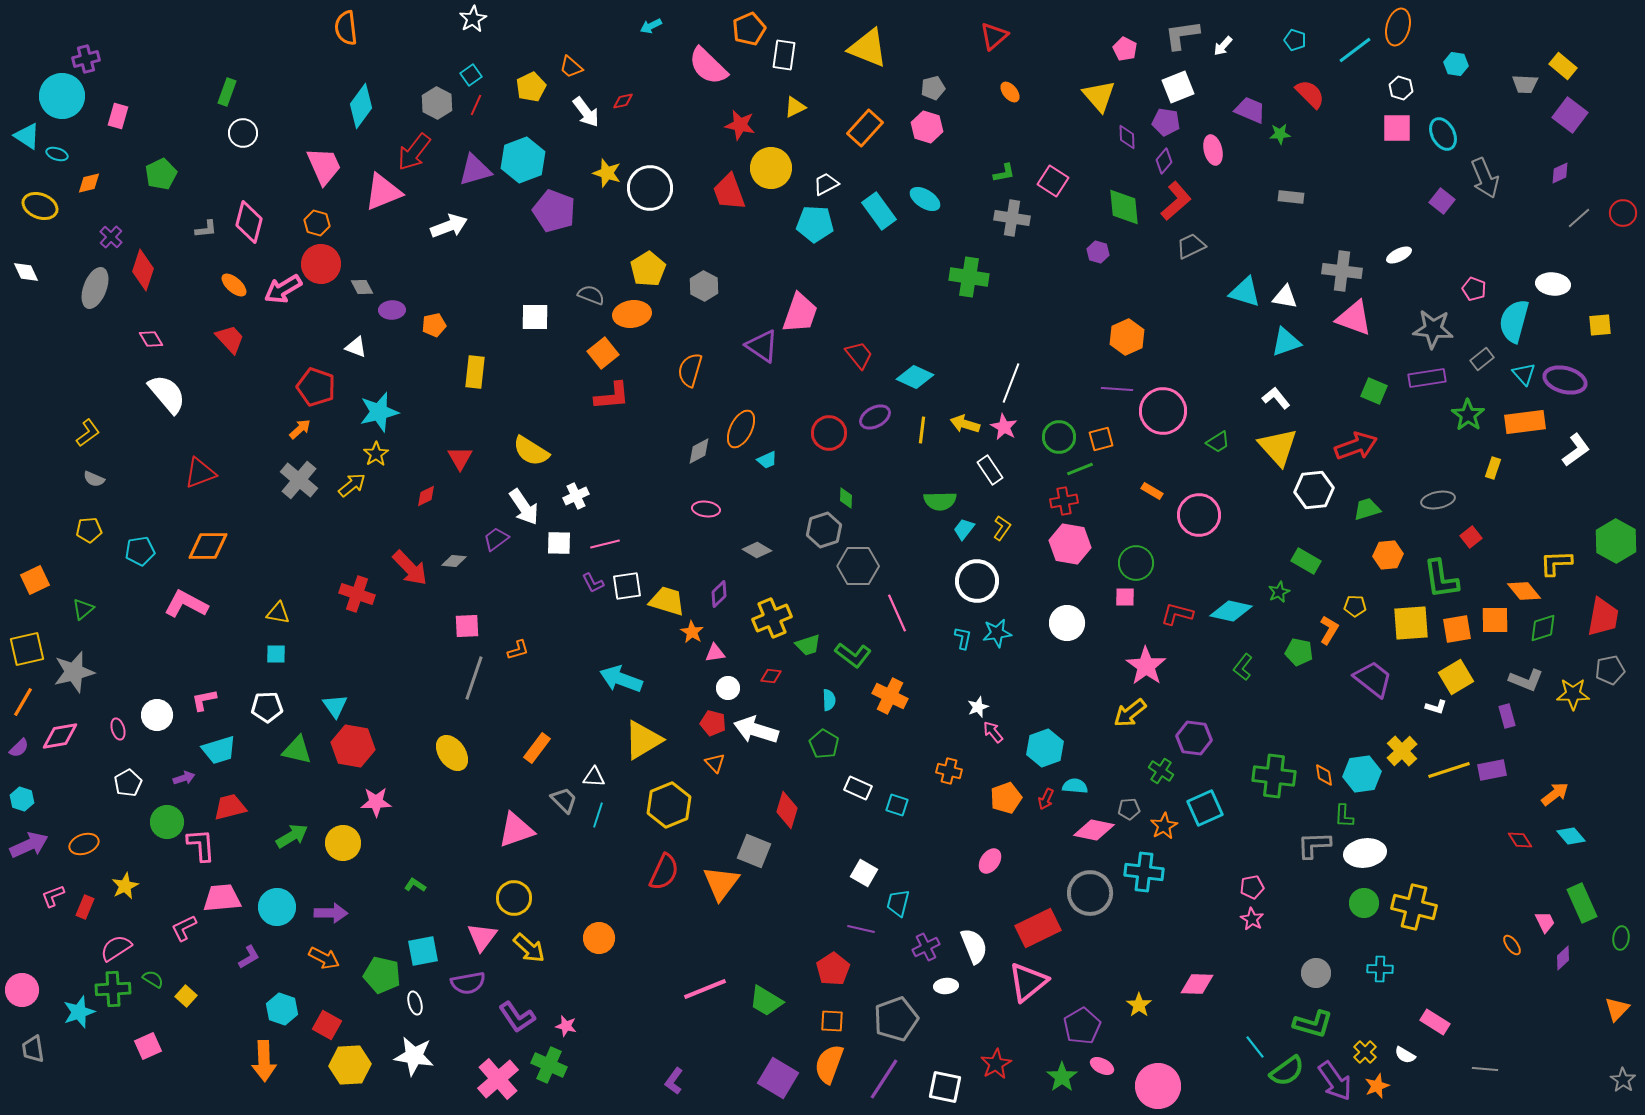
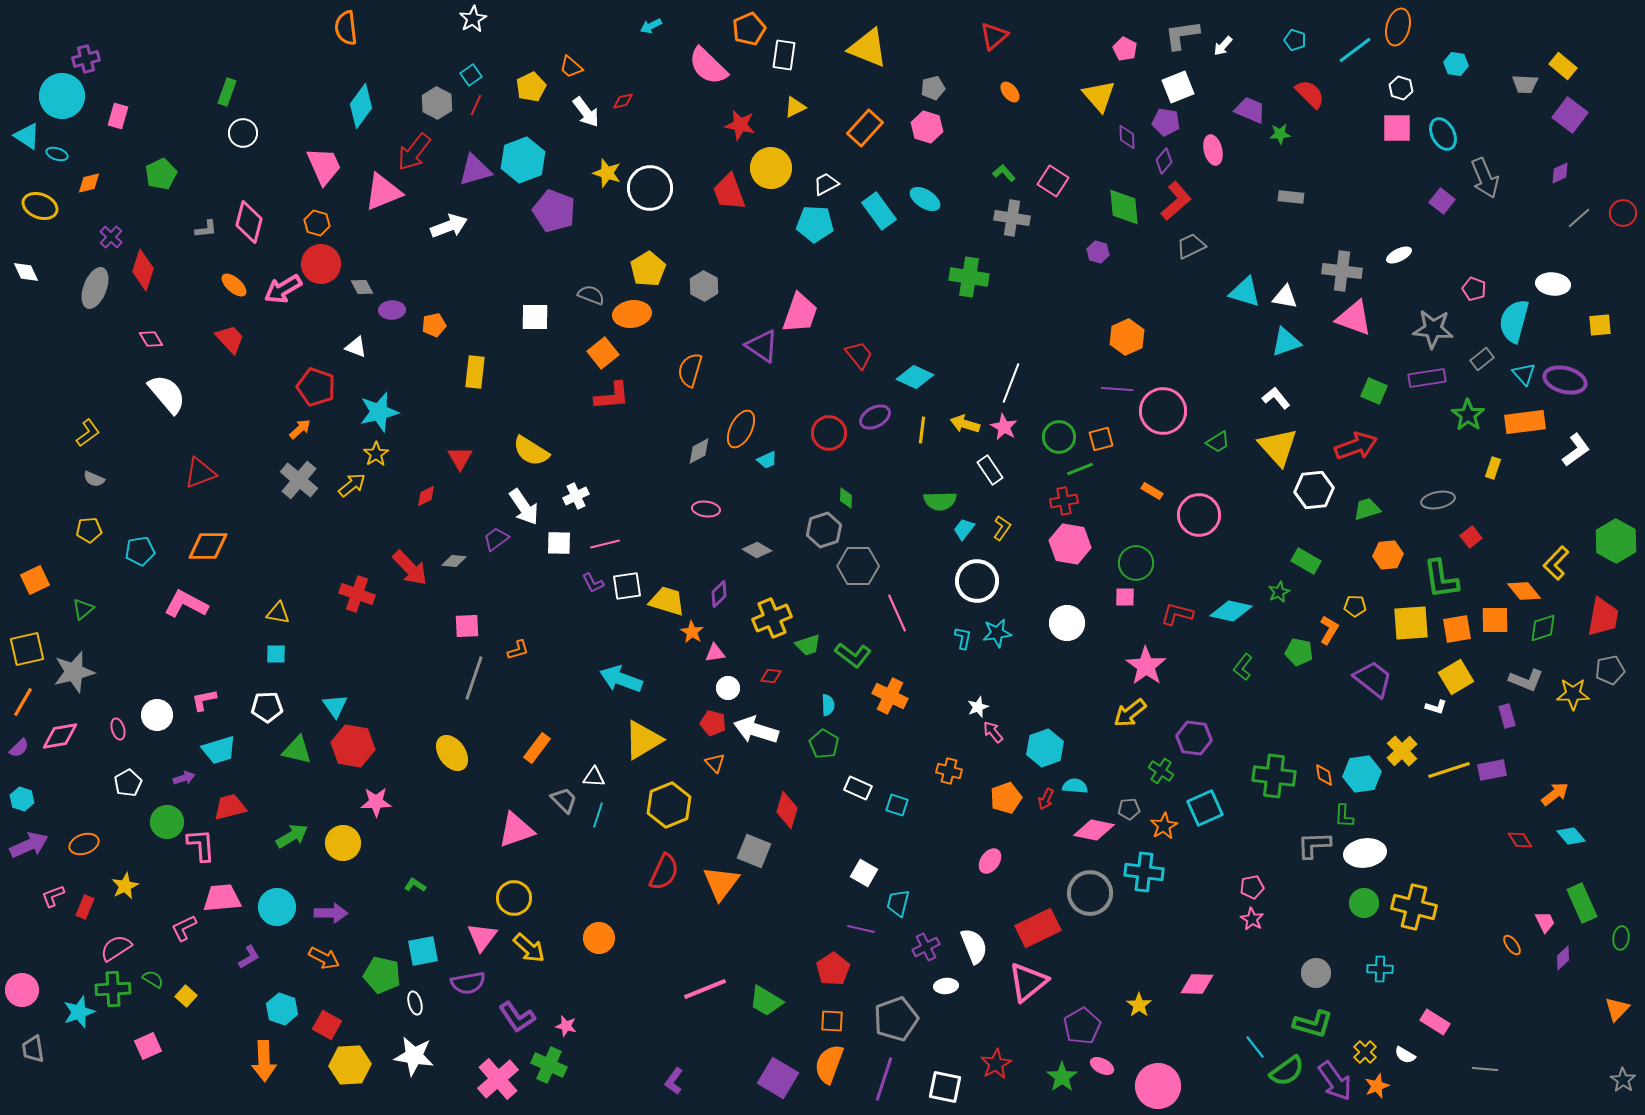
green L-shape at (1004, 173): rotated 120 degrees counterclockwise
yellow L-shape at (1556, 563): rotated 44 degrees counterclockwise
cyan semicircle at (829, 700): moved 1 px left, 5 px down
purple line at (884, 1079): rotated 15 degrees counterclockwise
